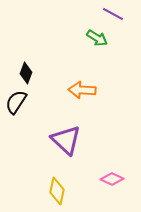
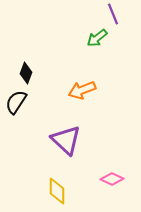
purple line: rotated 40 degrees clockwise
green arrow: rotated 110 degrees clockwise
orange arrow: rotated 24 degrees counterclockwise
yellow diamond: rotated 12 degrees counterclockwise
